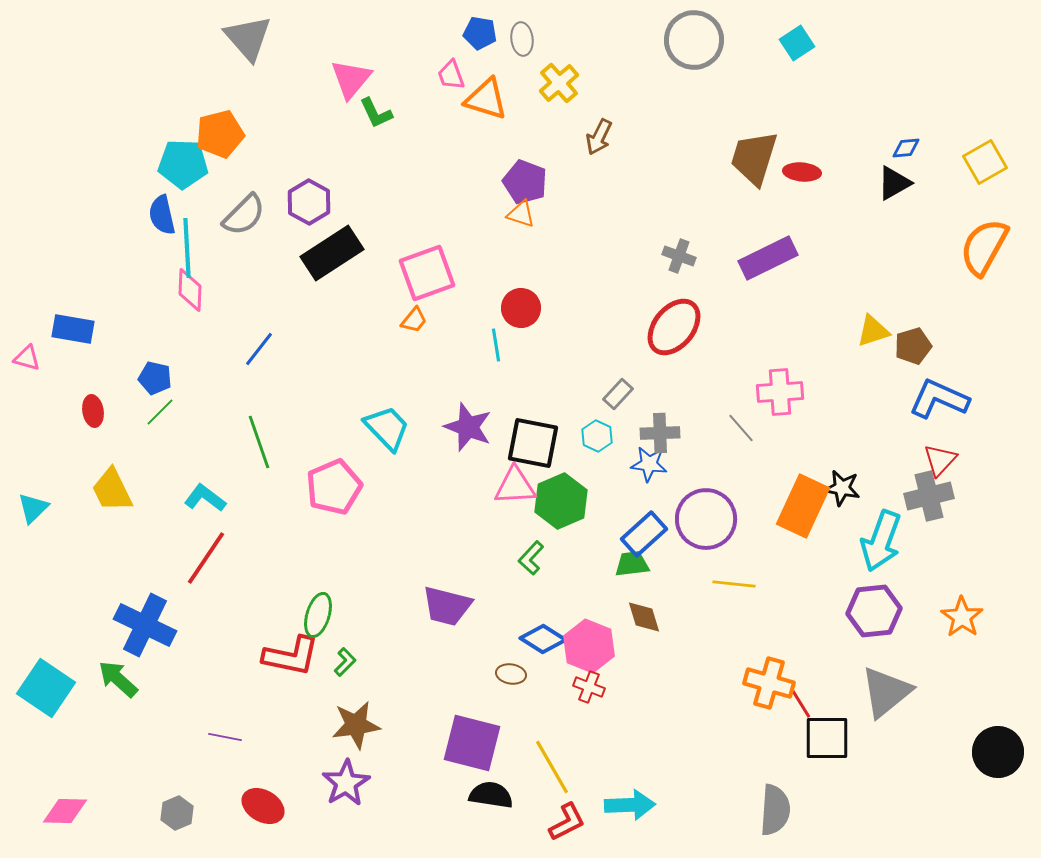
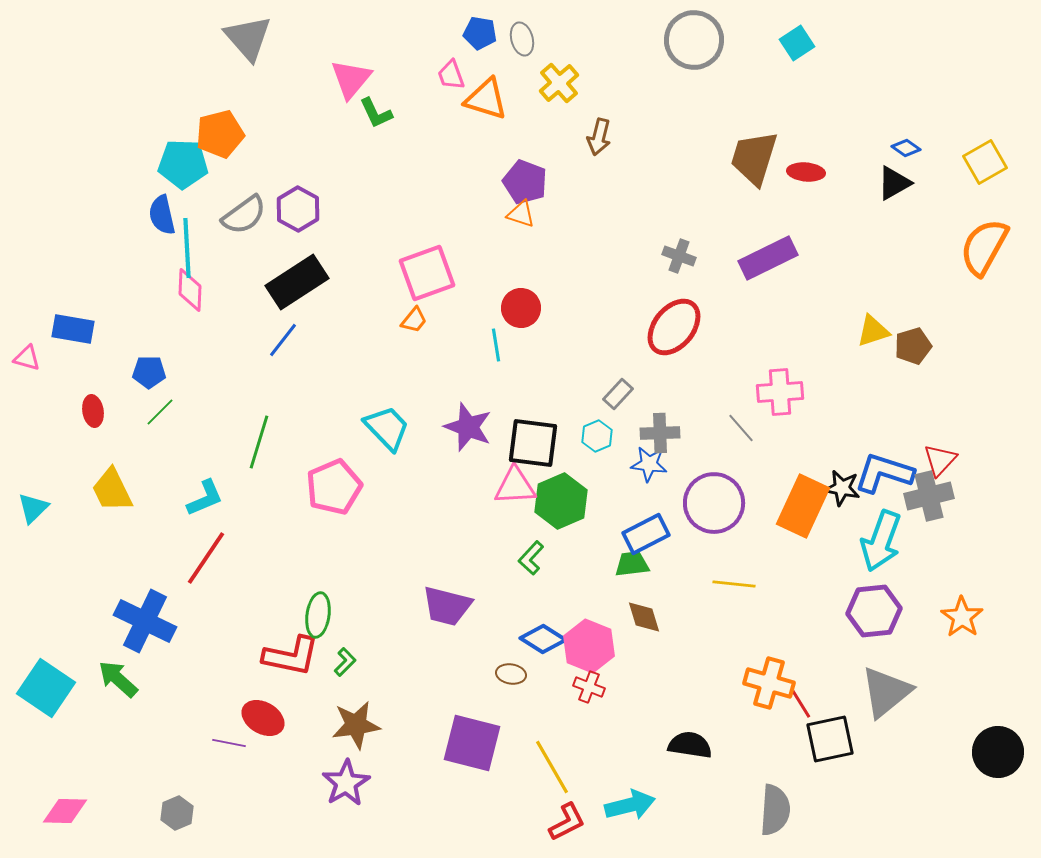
gray ellipse at (522, 39): rotated 8 degrees counterclockwise
brown arrow at (599, 137): rotated 12 degrees counterclockwise
blue diamond at (906, 148): rotated 40 degrees clockwise
red ellipse at (802, 172): moved 4 px right
purple hexagon at (309, 202): moved 11 px left, 7 px down
gray semicircle at (244, 215): rotated 9 degrees clockwise
black rectangle at (332, 253): moved 35 px left, 29 px down
blue line at (259, 349): moved 24 px right, 9 px up
blue pentagon at (155, 378): moved 6 px left, 6 px up; rotated 12 degrees counterclockwise
blue L-shape at (939, 399): moved 55 px left, 74 px down; rotated 6 degrees counterclockwise
cyan hexagon at (597, 436): rotated 12 degrees clockwise
green line at (259, 442): rotated 36 degrees clockwise
black square at (533, 443): rotated 4 degrees counterclockwise
cyan L-shape at (205, 498): rotated 120 degrees clockwise
purple circle at (706, 519): moved 8 px right, 16 px up
blue rectangle at (644, 534): moved 2 px right; rotated 15 degrees clockwise
green ellipse at (318, 615): rotated 9 degrees counterclockwise
blue cross at (145, 625): moved 4 px up
purple line at (225, 737): moved 4 px right, 6 px down
black square at (827, 738): moved 3 px right, 1 px down; rotated 12 degrees counterclockwise
black semicircle at (491, 795): moved 199 px right, 50 px up
cyan arrow at (630, 805): rotated 12 degrees counterclockwise
red ellipse at (263, 806): moved 88 px up
